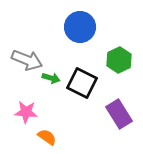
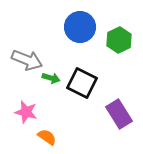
green hexagon: moved 20 px up
pink star: rotated 10 degrees clockwise
